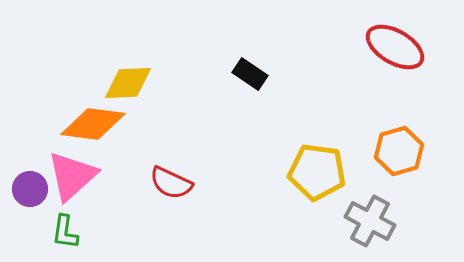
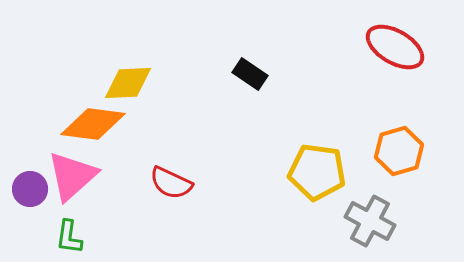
green L-shape: moved 4 px right, 5 px down
